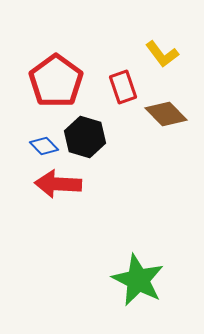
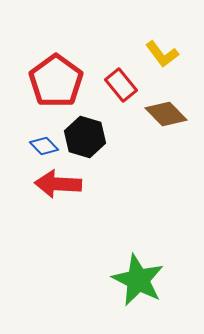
red rectangle: moved 2 px left, 2 px up; rotated 20 degrees counterclockwise
